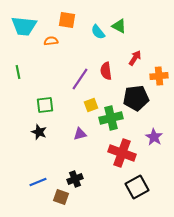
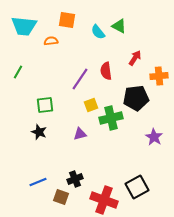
green line: rotated 40 degrees clockwise
red cross: moved 18 px left, 47 px down
